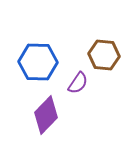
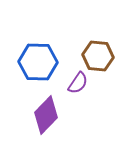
brown hexagon: moved 6 px left, 1 px down
